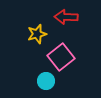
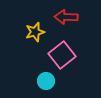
yellow star: moved 2 px left, 2 px up
pink square: moved 1 px right, 2 px up
